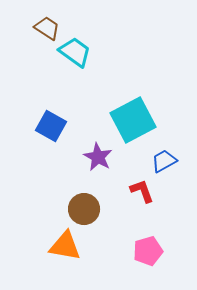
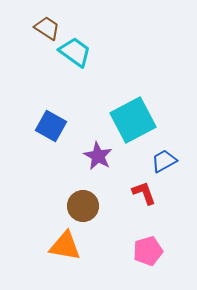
purple star: moved 1 px up
red L-shape: moved 2 px right, 2 px down
brown circle: moved 1 px left, 3 px up
